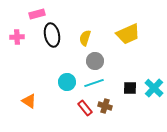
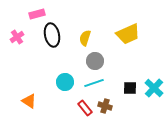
pink cross: rotated 32 degrees counterclockwise
cyan circle: moved 2 px left
